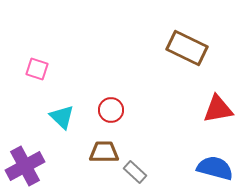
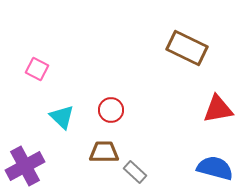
pink square: rotated 10 degrees clockwise
